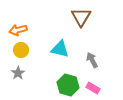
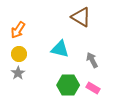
brown triangle: rotated 30 degrees counterclockwise
orange arrow: rotated 42 degrees counterclockwise
yellow circle: moved 2 px left, 4 px down
green hexagon: rotated 15 degrees counterclockwise
